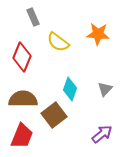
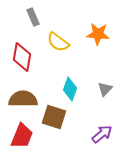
red diamond: rotated 12 degrees counterclockwise
brown square: moved 2 px down; rotated 35 degrees counterclockwise
